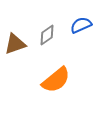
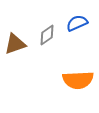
blue semicircle: moved 4 px left, 2 px up
orange semicircle: moved 22 px right; rotated 36 degrees clockwise
